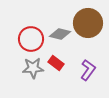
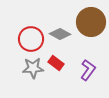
brown circle: moved 3 px right, 1 px up
gray diamond: rotated 15 degrees clockwise
